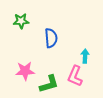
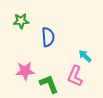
blue semicircle: moved 3 px left, 1 px up
cyan arrow: rotated 48 degrees counterclockwise
green L-shape: rotated 95 degrees counterclockwise
